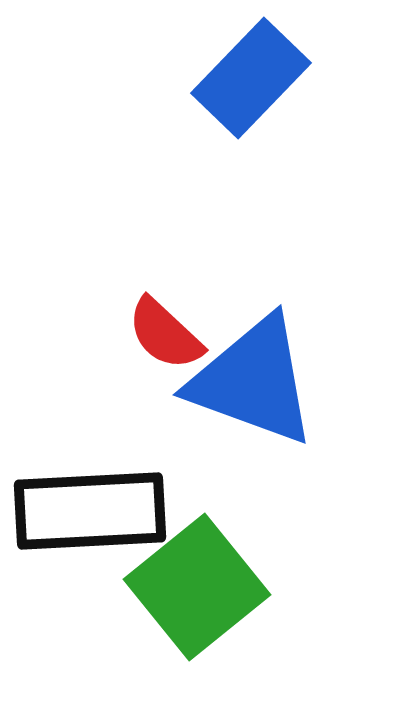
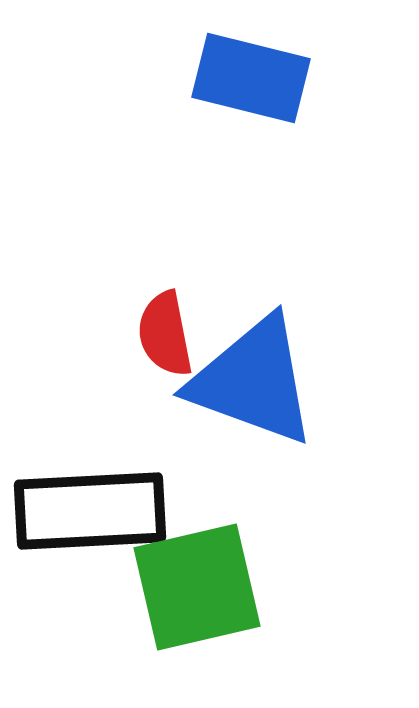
blue rectangle: rotated 60 degrees clockwise
red semicircle: rotated 36 degrees clockwise
green square: rotated 26 degrees clockwise
